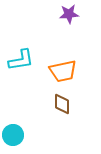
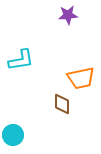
purple star: moved 1 px left, 1 px down
orange trapezoid: moved 18 px right, 7 px down
